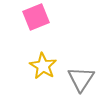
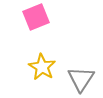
yellow star: moved 1 px left, 1 px down
